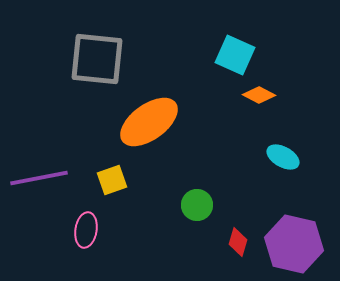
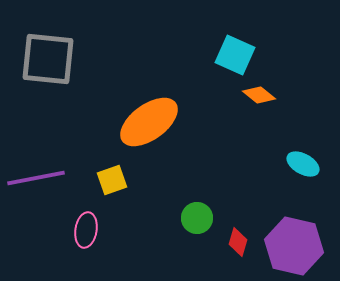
gray square: moved 49 px left
orange diamond: rotated 12 degrees clockwise
cyan ellipse: moved 20 px right, 7 px down
purple line: moved 3 px left
green circle: moved 13 px down
purple hexagon: moved 2 px down
